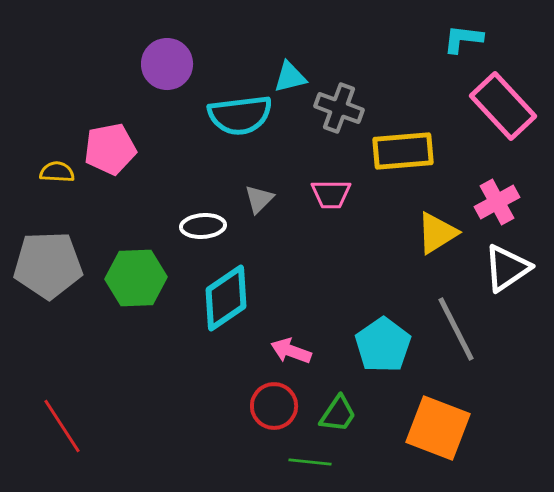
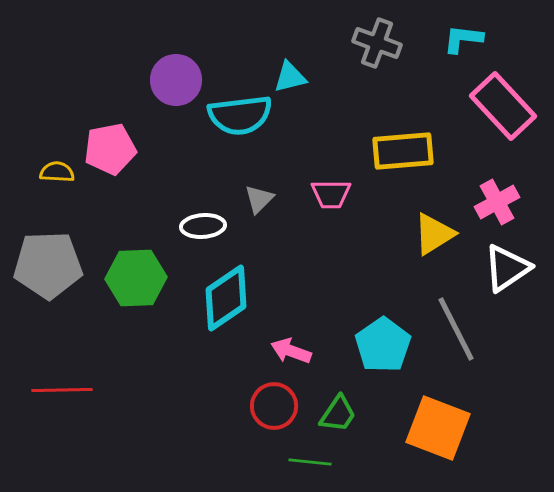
purple circle: moved 9 px right, 16 px down
gray cross: moved 38 px right, 65 px up
yellow triangle: moved 3 px left, 1 px down
red line: moved 36 px up; rotated 58 degrees counterclockwise
